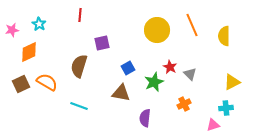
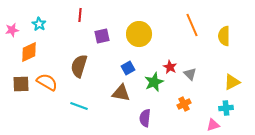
yellow circle: moved 18 px left, 4 px down
purple square: moved 7 px up
brown square: rotated 24 degrees clockwise
